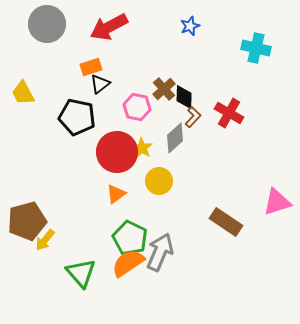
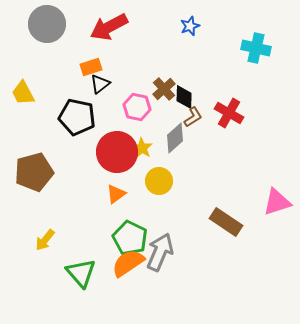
brown L-shape: rotated 15 degrees clockwise
brown pentagon: moved 7 px right, 49 px up
